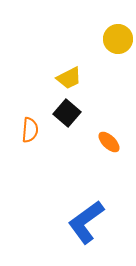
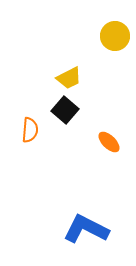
yellow circle: moved 3 px left, 3 px up
black square: moved 2 px left, 3 px up
blue L-shape: moved 7 px down; rotated 63 degrees clockwise
